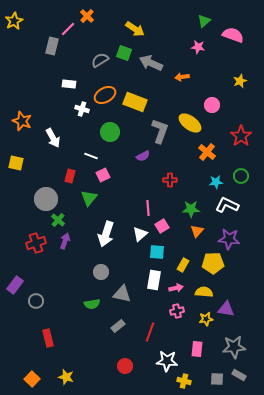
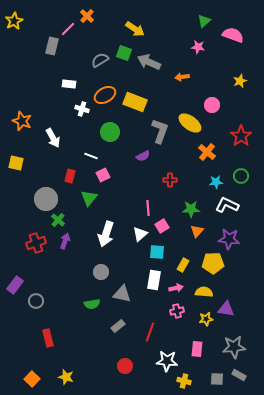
gray arrow at (151, 63): moved 2 px left, 1 px up
